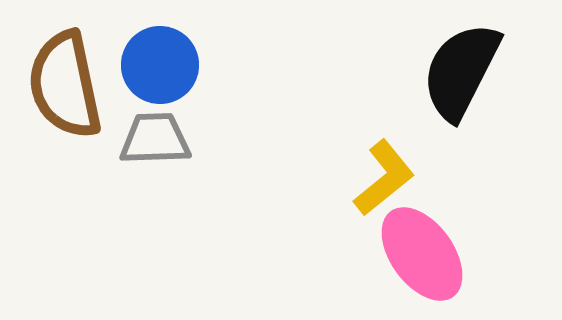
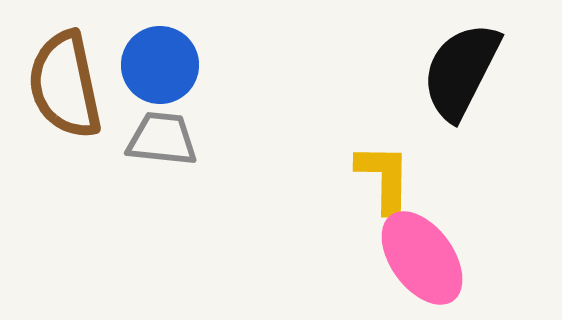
gray trapezoid: moved 7 px right; rotated 8 degrees clockwise
yellow L-shape: rotated 50 degrees counterclockwise
pink ellipse: moved 4 px down
